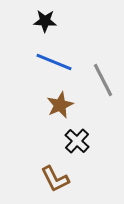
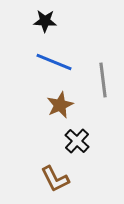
gray line: rotated 20 degrees clockwise
